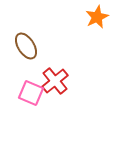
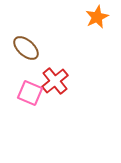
brown ellipse: moved 2 px down; rotated 16 degrees counterclockwise
pink square: moved 1 px left
